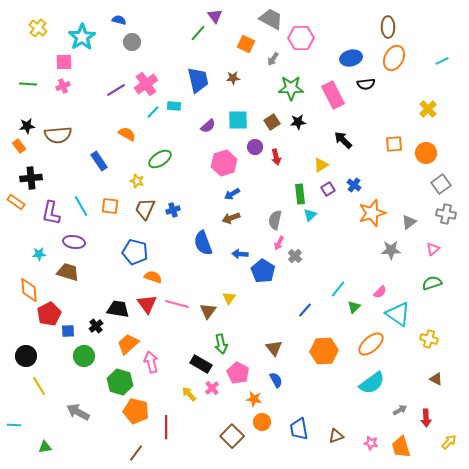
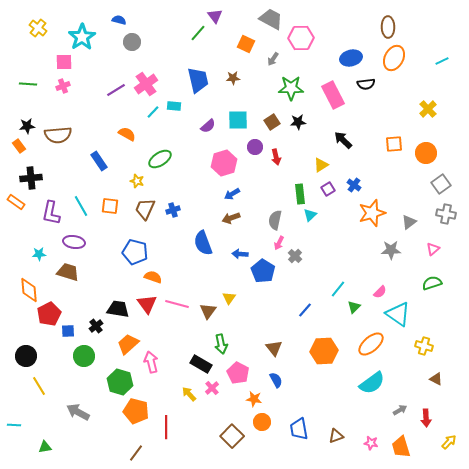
yellow cross at (429, 339): moved 5 px left, 7 px down
